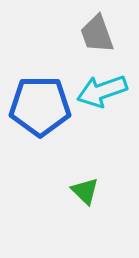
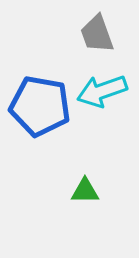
blue pentagon: rotated 10 degrees clockwise
green triangle: rotated 44 degrees counterclockwise
